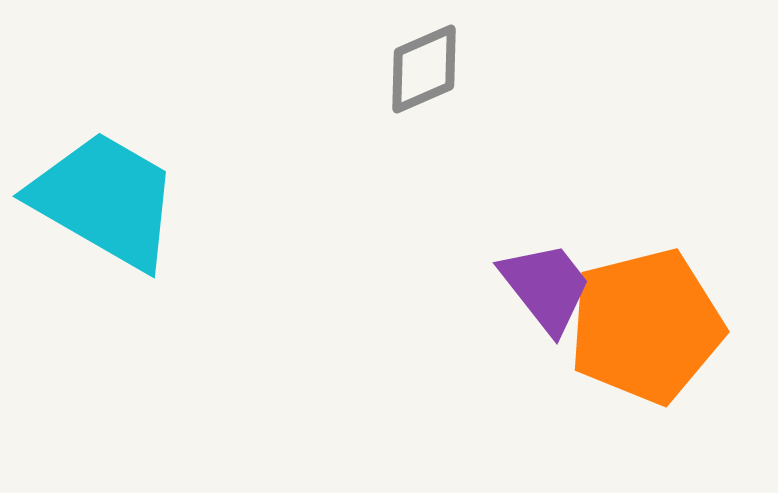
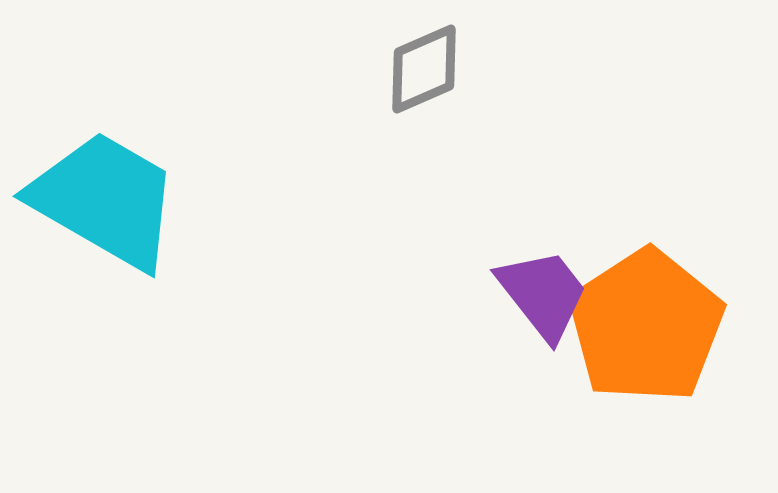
purple trapezoid: moved 3 px left, 7 px down
orange pentagon: rotated 19 degrees counterclockwise
